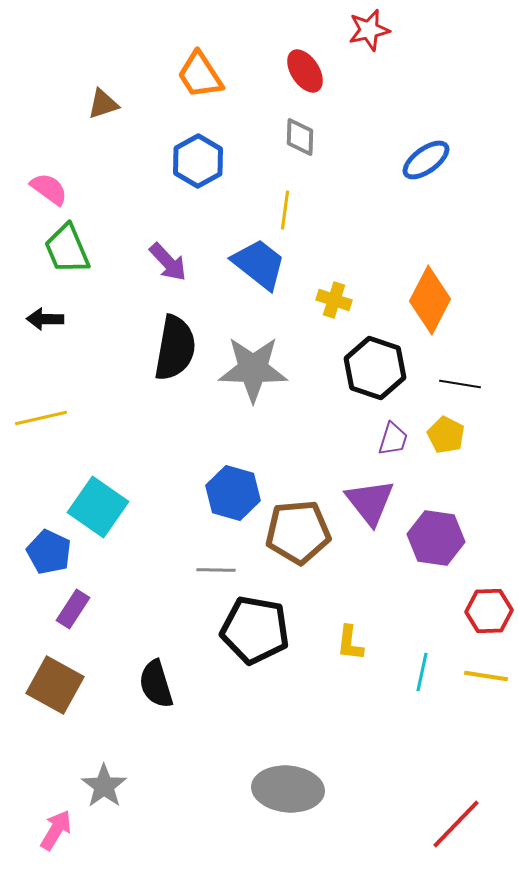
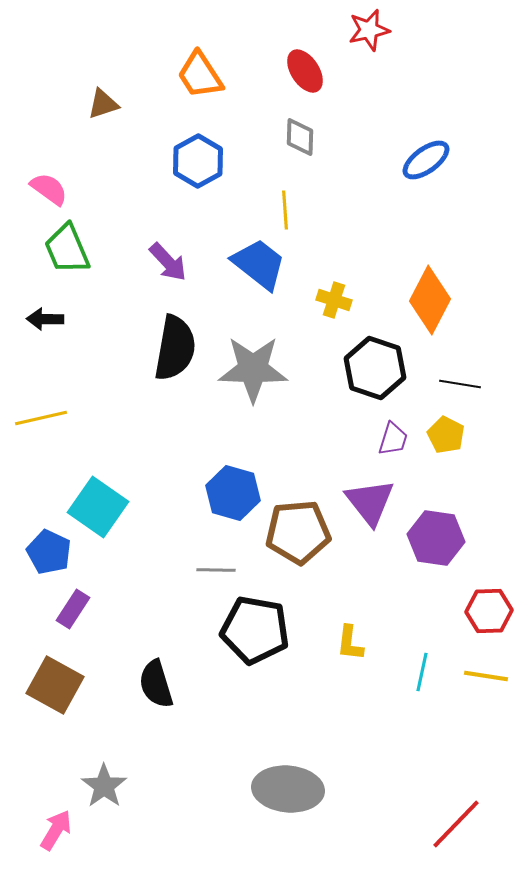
yellow line at (285, 210): rotated 12 degrees counterclockwise
